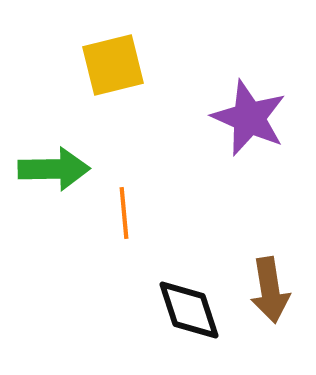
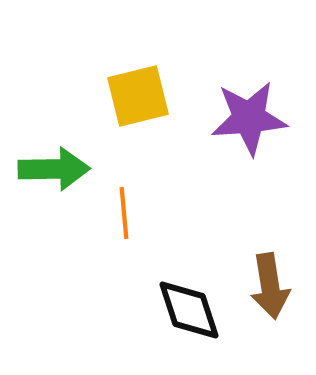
yellow square: moved 25 px right, 31 px down
purple star: rotated 28 degrees counterclockwise
brown arrow: moved 4 px up
